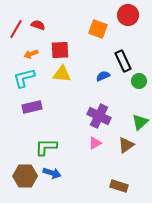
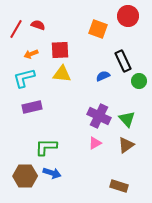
red circle: moved 1 px down
green triangle: moved 13 px left, 3 px up; rotated 30 degrees counterclockwise
